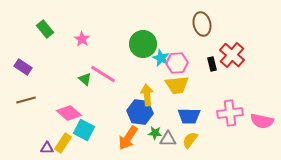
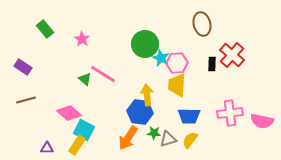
green circle: moved 2 px right
black rectangle: rotated 16 degrees clockwise
yellow trapezoid: rotated 100 degrees clockwise
green star: moved 1 px left
gray triangle: rotated 18 degrees counterclockwise
yellow rectangle: moved 14 px right, 2 px down
